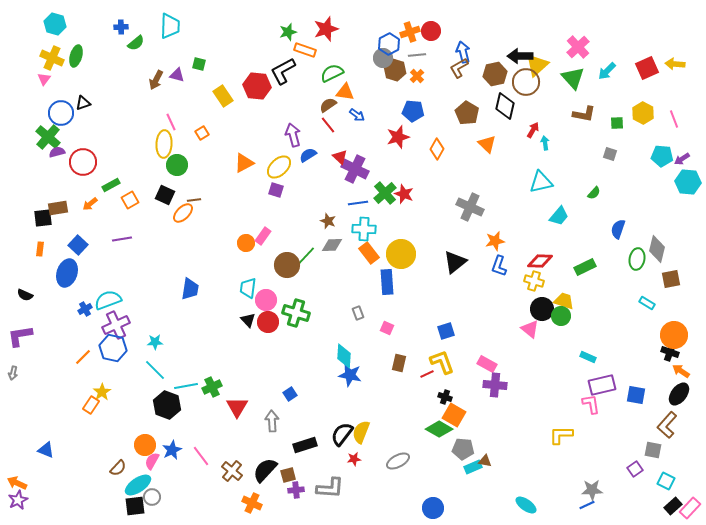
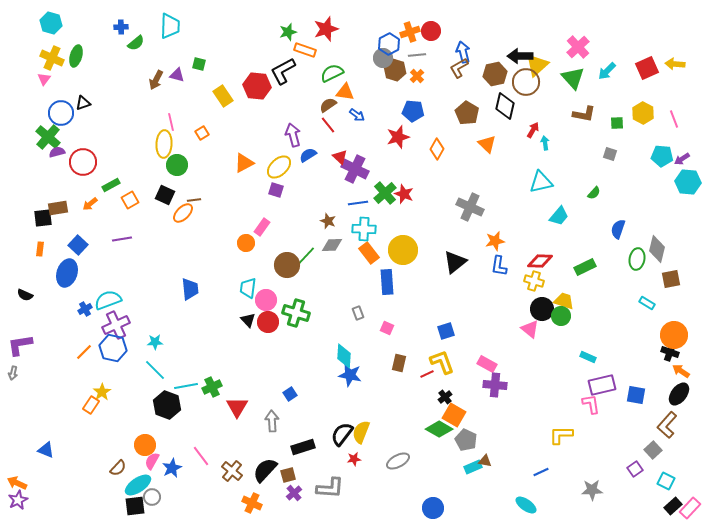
cyan hexagon at (55, 24): moved 4 px left, 1 px up
pink line at (171, 122): rotated 12 degrees clockwise
pink rectangle at (263, 236): moved 1 px left, 9 px up
yellow circle at (401, 254): moved 2 px right, 4 px up
blue L-shape at (499, 266): rotated 10 degrees counterclockwise
blue trapezoid at (190, 289): rotated 15 degrees counterclockwise
purple L-shape at (20, 336): moved 9 px down
orange line at (83, 357): moved 1 px right, 5 px up
black cross at (445, 397): rotated 32 degrees clockwise
black rectangle at (305, 445): moved 2 px left, 2 px down
gray pentagon at (463, 449): moved 3 px right, 9 px up; rotated 20 degrees clockwise
blue star at (172, 450): moved 18 px down
gray square at (653, 450): rotated 36 degrees clockwise
purple cross at (296, 490): moved 2 px left, 3 px down; rotated 35 degrees counterclockwise
blue line at (587, 505): moved 46 px left, 33 px up
